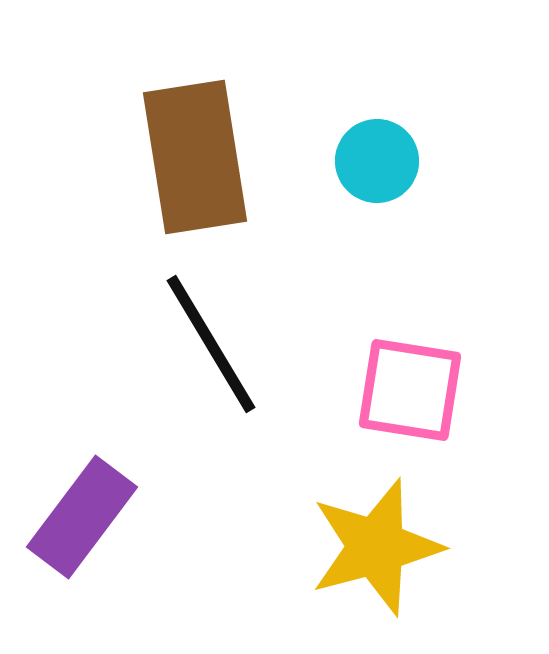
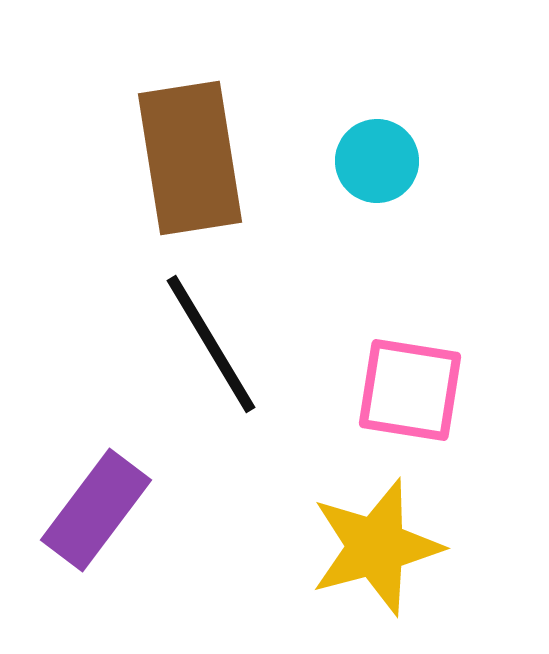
brown rectangle: moved 5 px left, 1 px down
purple rectangle: moved 14 px right, 7 px up
